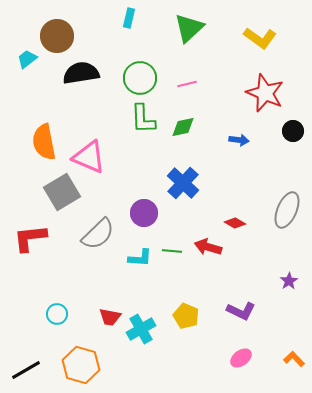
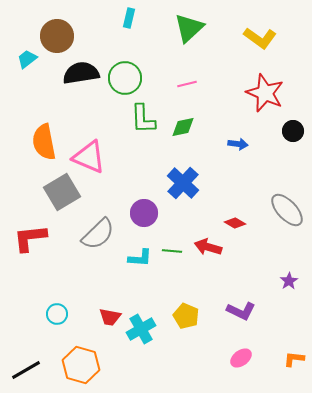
green circle: moved 15 px left
blue arrow: moved 1 px left, 4 px down
gray ellipse: rotated 66 degrees counterclockwise
orange L-shape: rotated 40 degrees counterclockwise
